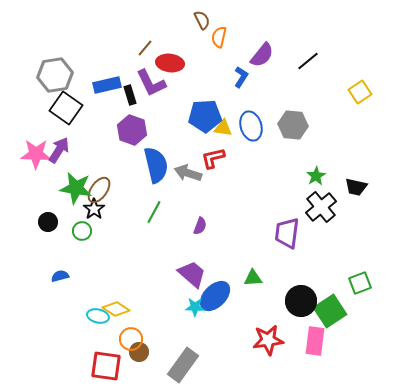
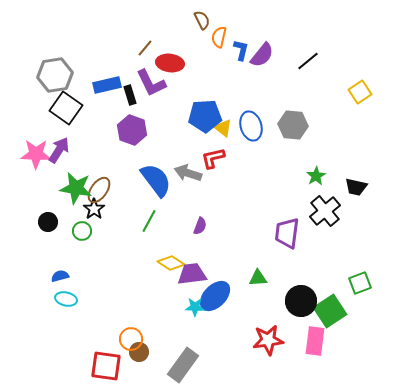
blue L-shape at (241, 77): moved 27 px up; rotated 20 degrees counterclockwise
yellow triangle at (223, 128): rotated 30 degrees clockwise
blue semicircle at (156, 165): moved 15 px down; rotated 24 degrees counterclockwise
black cross at (321, 207): moved 4 px right, 4 px down
green line at (154, 212): moved 5 px left, 9 px down
purple trapezoid at (192, 274): rotated 48 degrees counterclockwise
green triangle at (253, 278): moved 5 px right
yellow diamond at (116, 309): moved 55 px right, 46 px up
cyan ellipse at (98, 316): moved 32 px left, 17 px up
